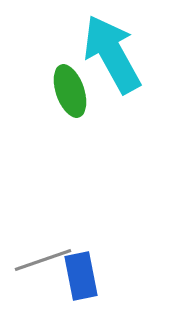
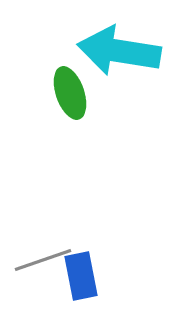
cyan arrow: moved 7 px right, 3 px up; rotated 52 degrees counterclockwise
green ellipse: moved 2 px down
